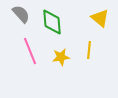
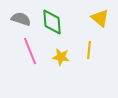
gray semicircle: moved 5 px down; rotated 30 degrees counterclockwise
yellow star: rotated 18 degrees clockwise
